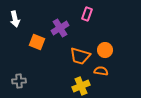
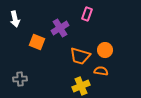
gray cross: moved 1 px right, 2 px up
